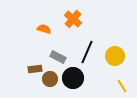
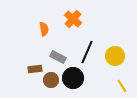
orange semicircle: rotated 64 degrees clockwise
brown circle: moved 1 px right, 1 px down
